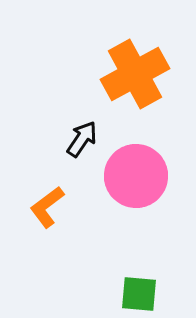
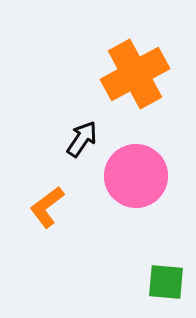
green square: moved 27 px right, 12 px up
